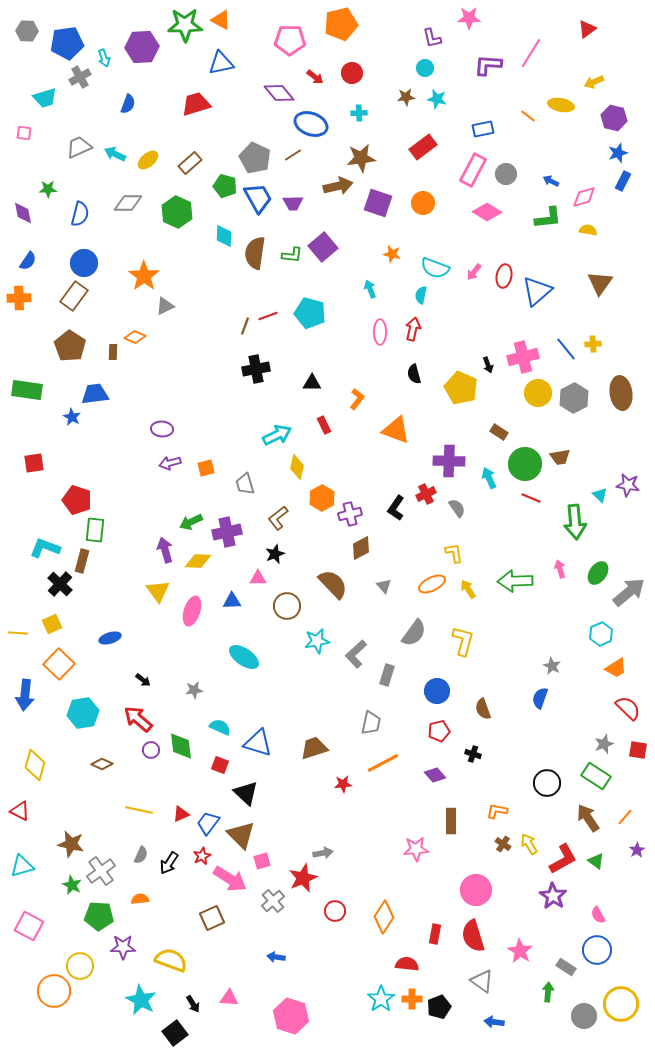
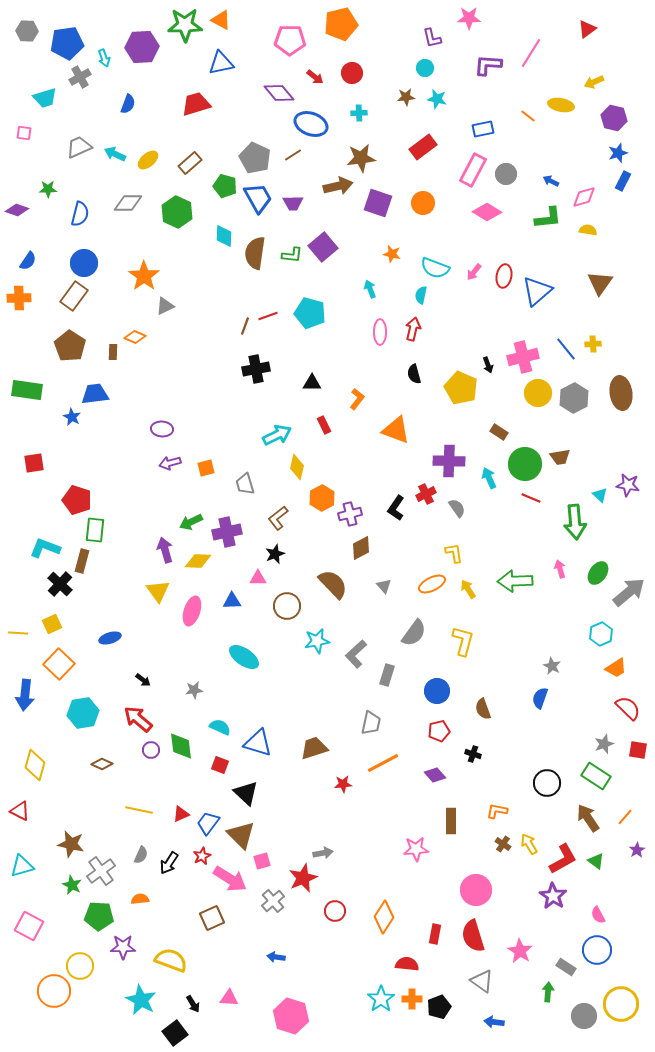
purple diamond at (23, 213): moved 6 px left, 3 px up; rotated 60 degrees counterclockwise
